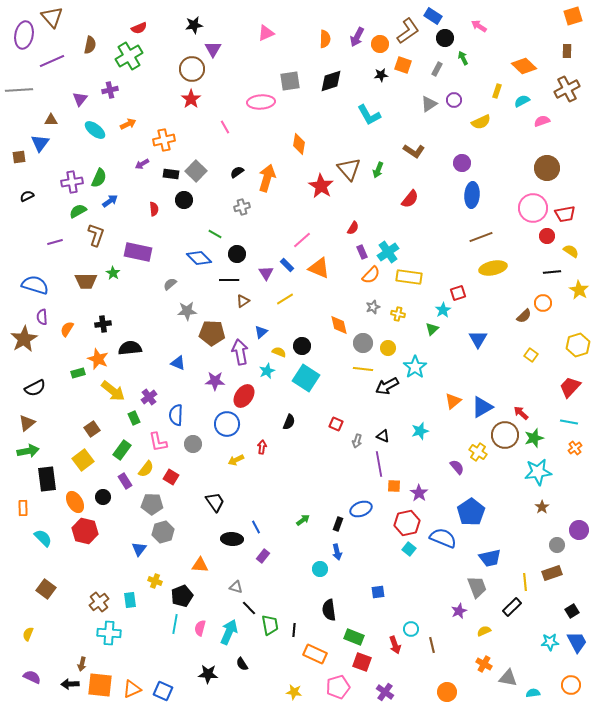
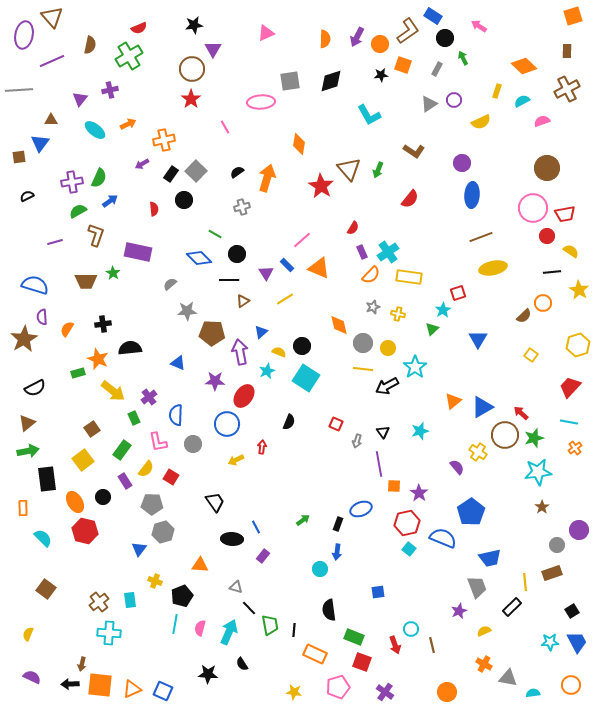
black rectangle at (171, 174): rotated 63 degrees counterclockwise
black triangle at (383, 436): moved 4 px up; rotated 32 degrees clockwise
blue arrow at (337, 552): rotated 21 degrees clockwise
